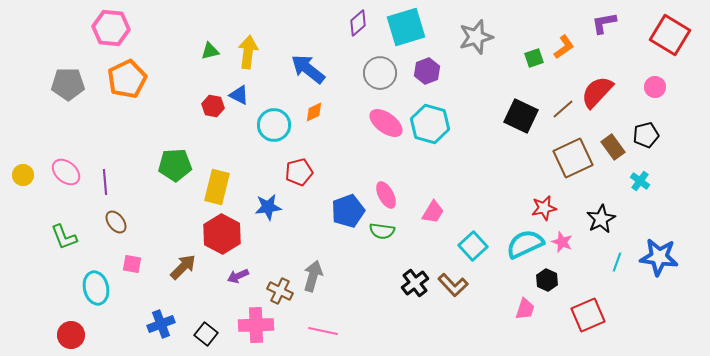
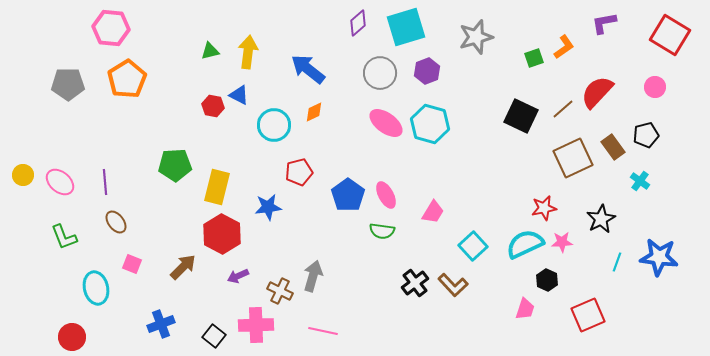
orange pentagon at (127, 79): rotated 6 degrees counterclockwise
pink ellipse at (66, 172): moved 6 px left, 10 px down
blue pentagon at (348, 211): moved 16 px up; rotated 16 degrees counterclockwise
pink star at (562, 242): rotated 25 degrees counterclockwise
pink square at (132, 264): rotated 12 degrees clockwise
black square at (206, 334): moved 8 px right, 2 px down
red circle at (71, 335): moved 1 px right, 2 px down
